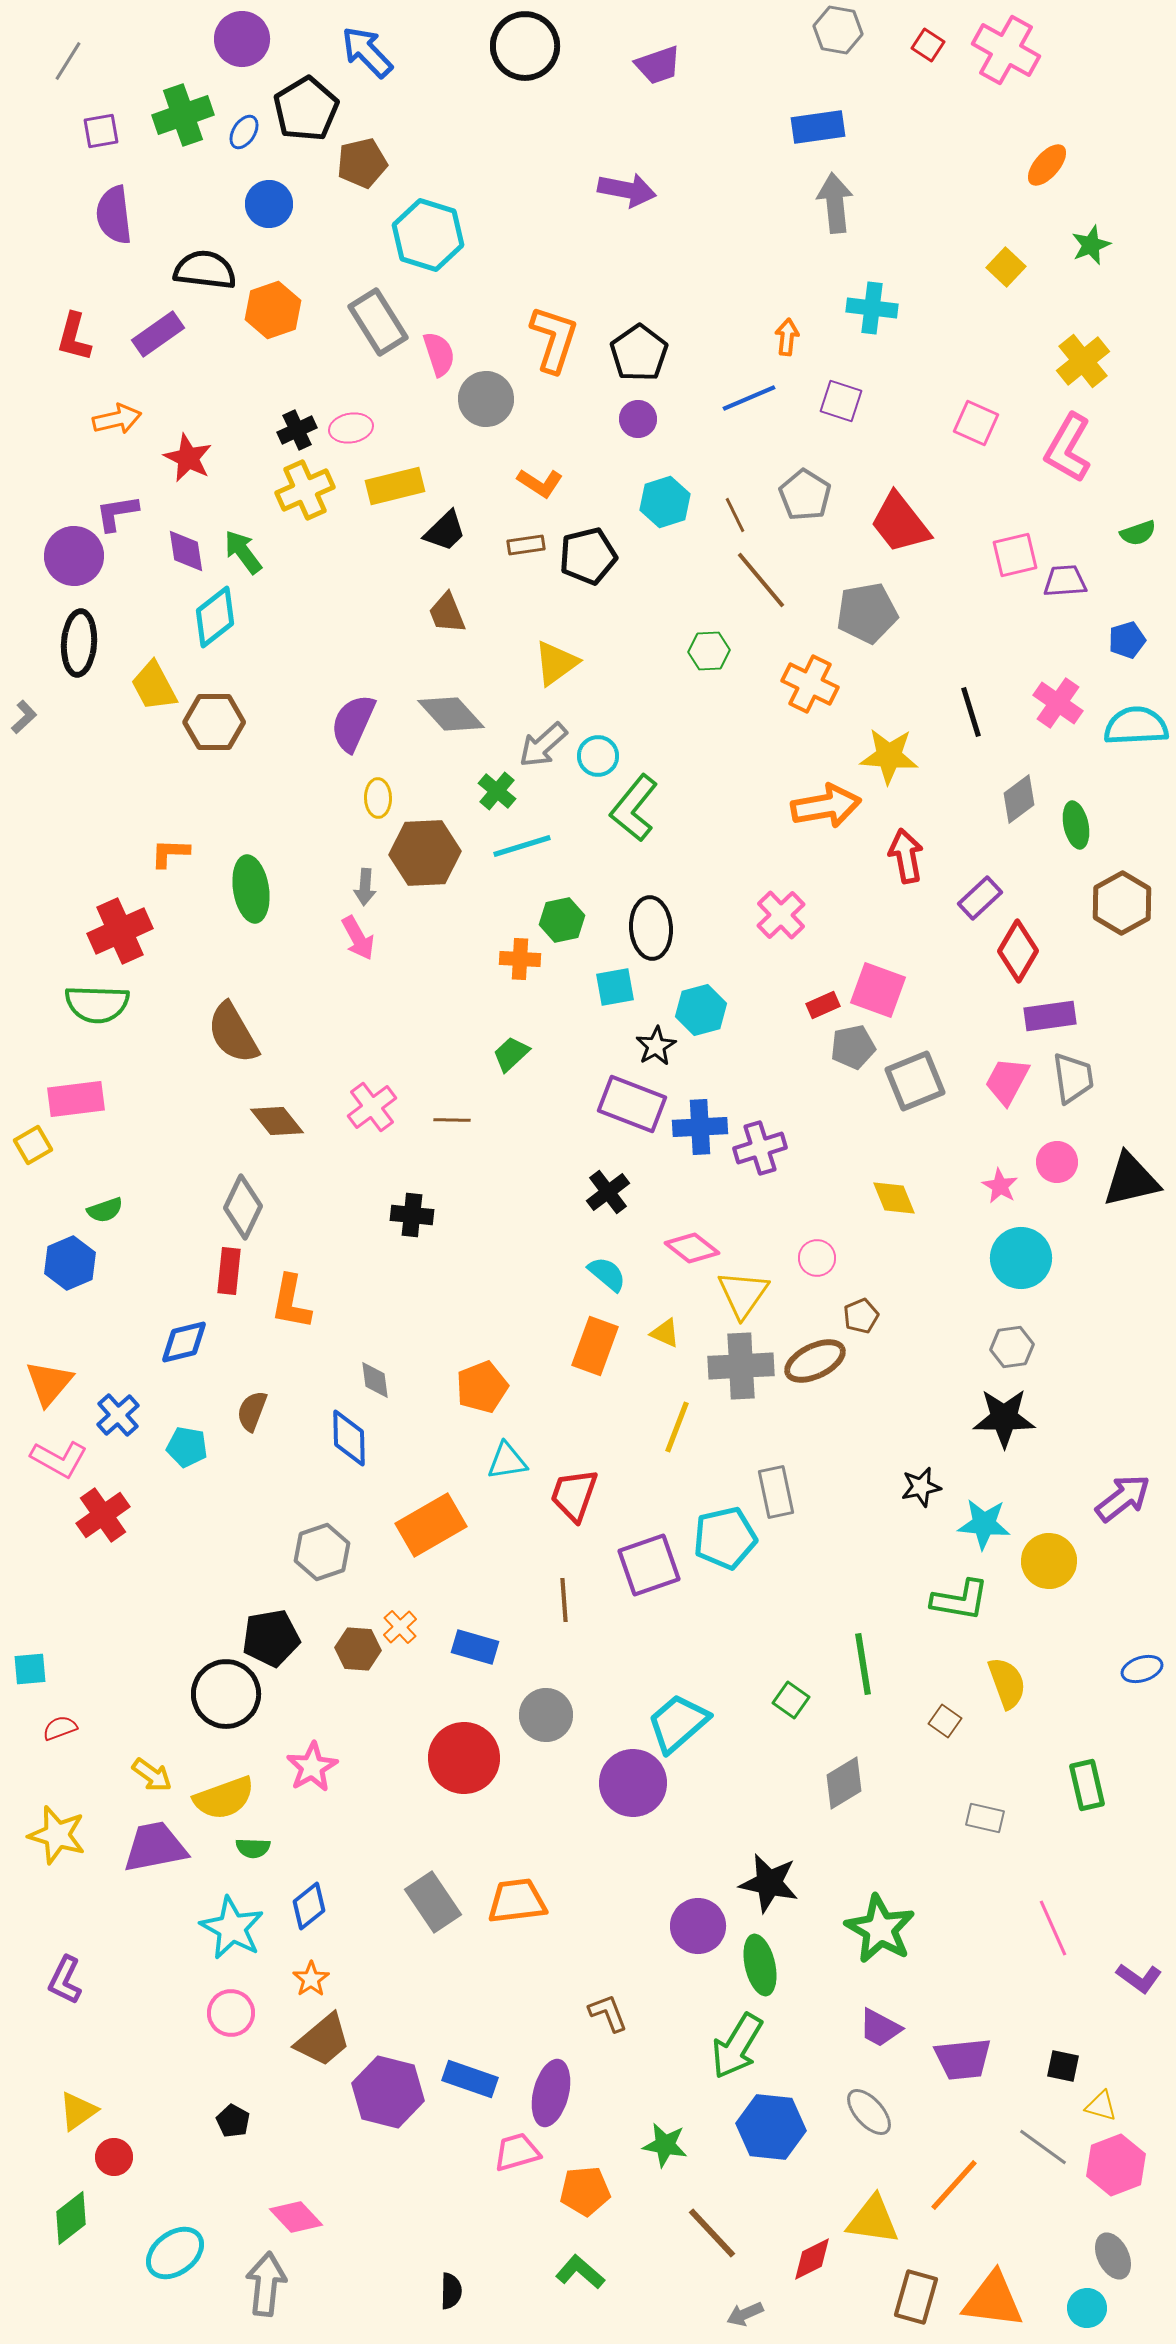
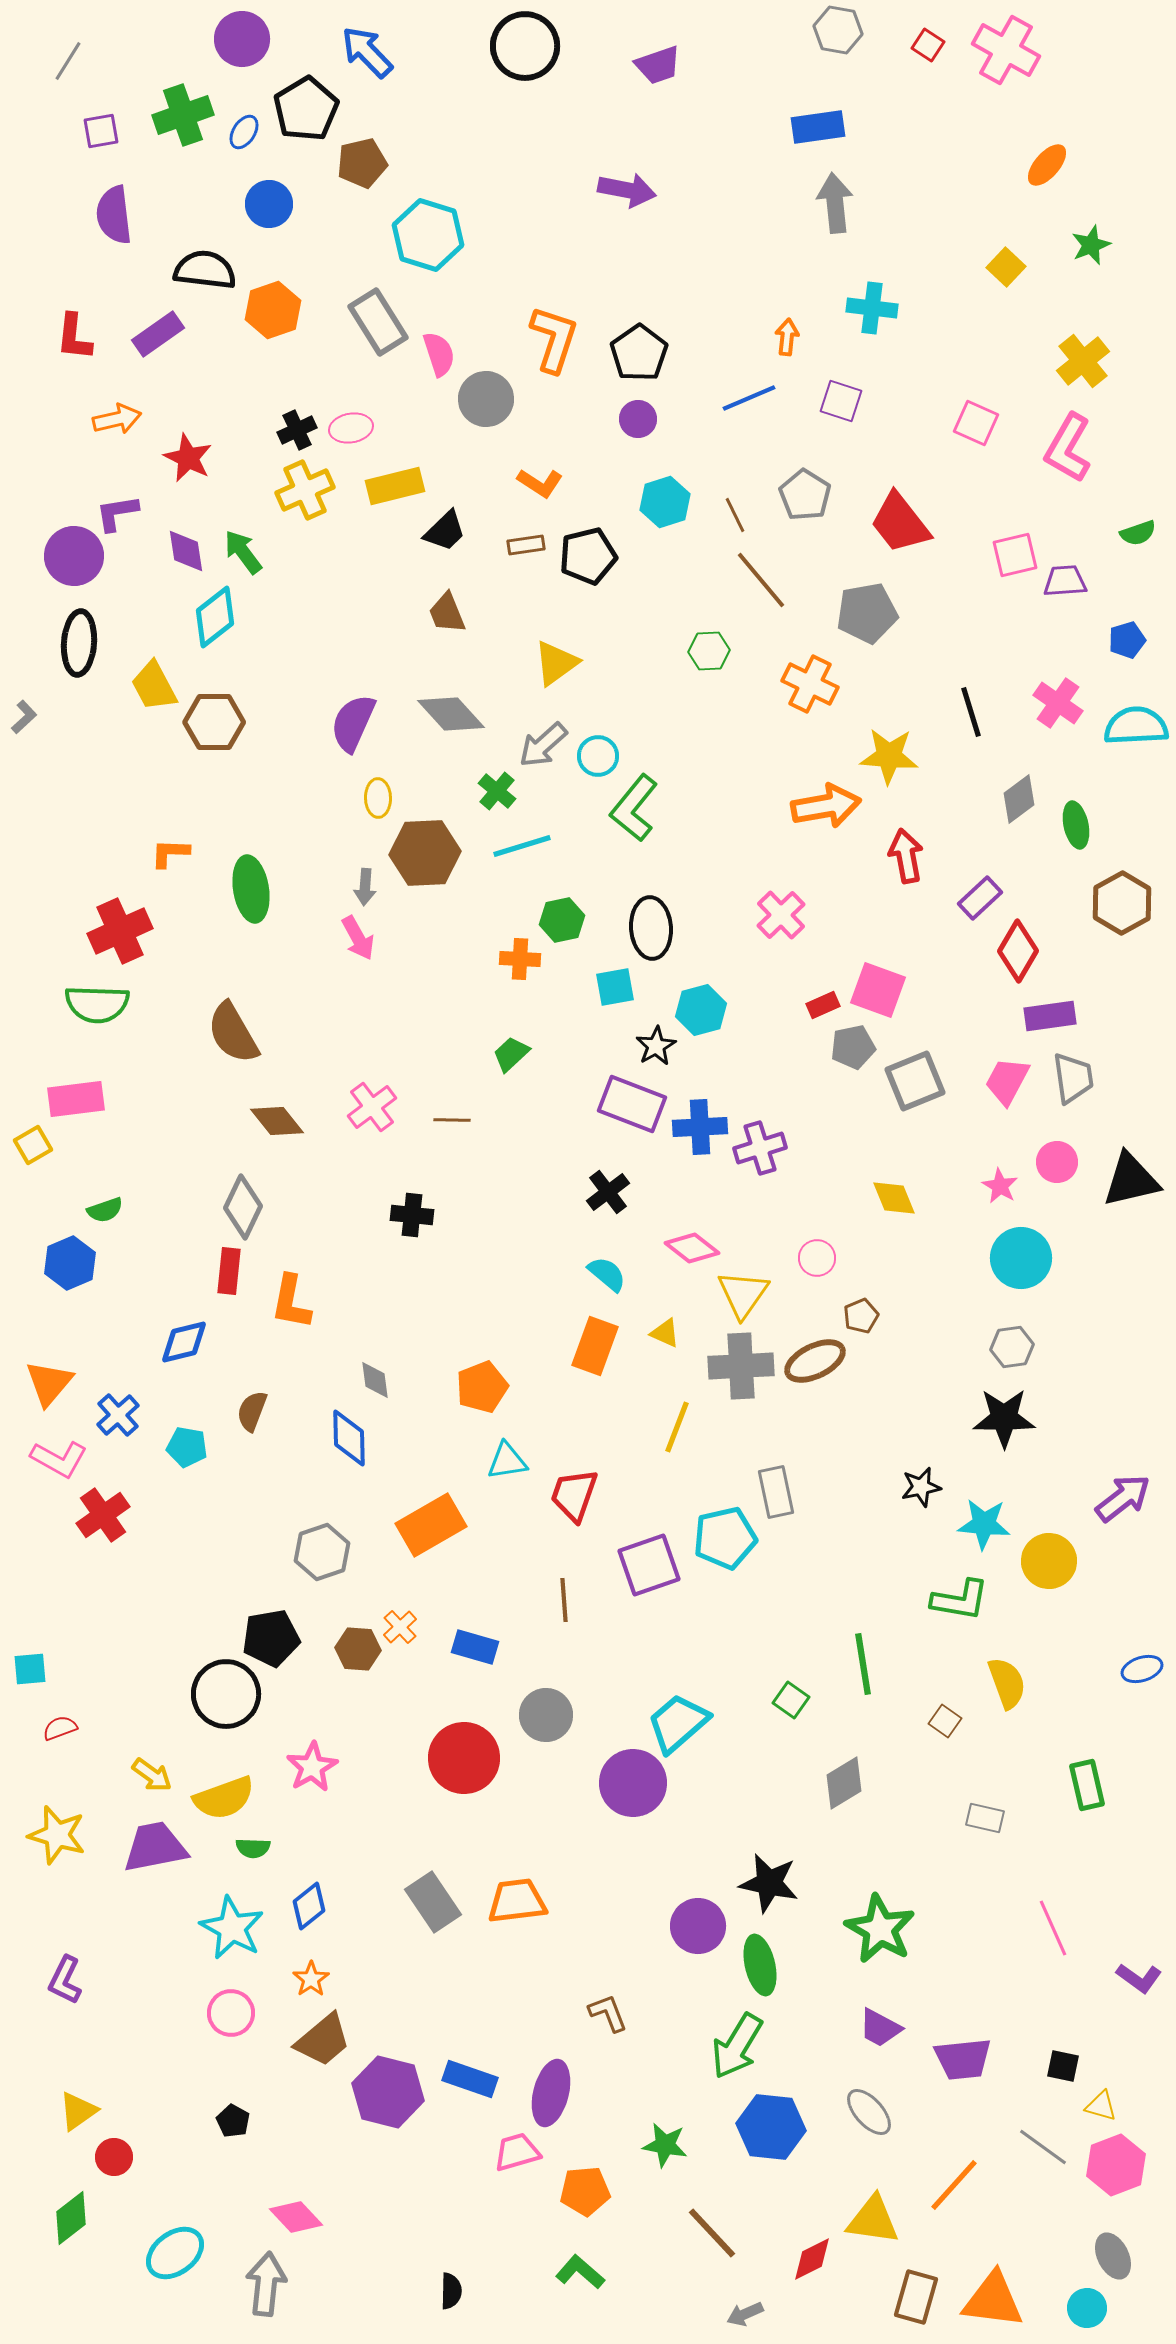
red L-shape at (74, 337): rotated 9 degrees counterclockwise
